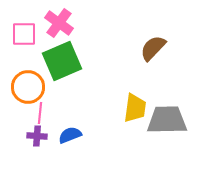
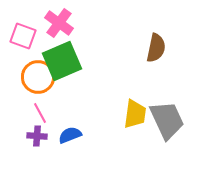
pink square: moved 1 px left, 2 px down; rotated 20 degrees clockwise
brown semicircle: moved 3 px right; rotated 148 degrees clockwise
orange circle: moved 10 px right, 10 px up
yellow trapezoid: moved 6 px down
pink line: rotated 35 degrees counterclockwise
gray trapezoid: rotated 66 degrees clockwise
